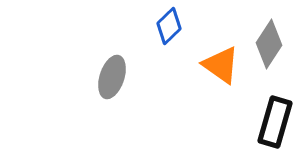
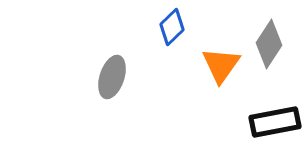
blue diamond: moved 3 px right, 1 px down
orange triangle: rotated 30 degrees clockwise
black rectangle: rotated 63 degrees clockwise
